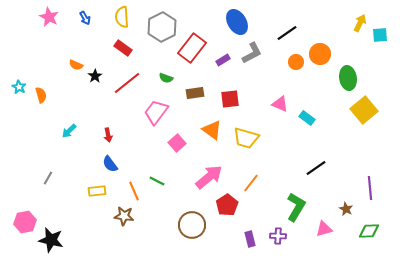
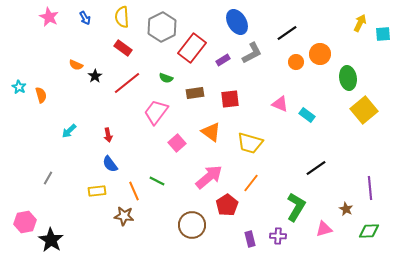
cyan square at (380, 35): moved 3 px right, 1 px up
cyan rectangle at (307, 118): moved 3 px up
orange triangle at (212, 130): moved 1 px left, 2 px down
yellow trapezoid at (246, 138): moved 4 px right, 5 px down
black star at (51, 240): rotated 20 degrees clockwise
